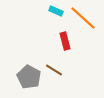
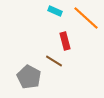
cyan rectangle: moved 1 px left
orange line: moved 3 px right
brown line: moved 9 px up
